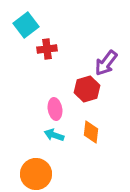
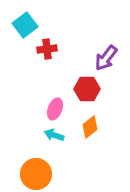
cyan square: moved 1 px left
purple arrow: moved 5 px up
red hexagon: rotated 15 degrees clockwise
pink ellipse: rotated 30 degrees clockwise
orange diamond: moved 1 px left, 5 px up; rotated 45 degrees clockwise
